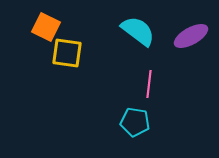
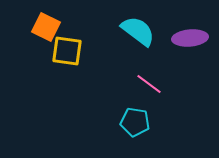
purple ellipse: moved 1 px left, 2 px down; rotated 24 degrees clockwise
yellow square: moved 2 px up
pink line: rotated 60 degrees counterclockwise
